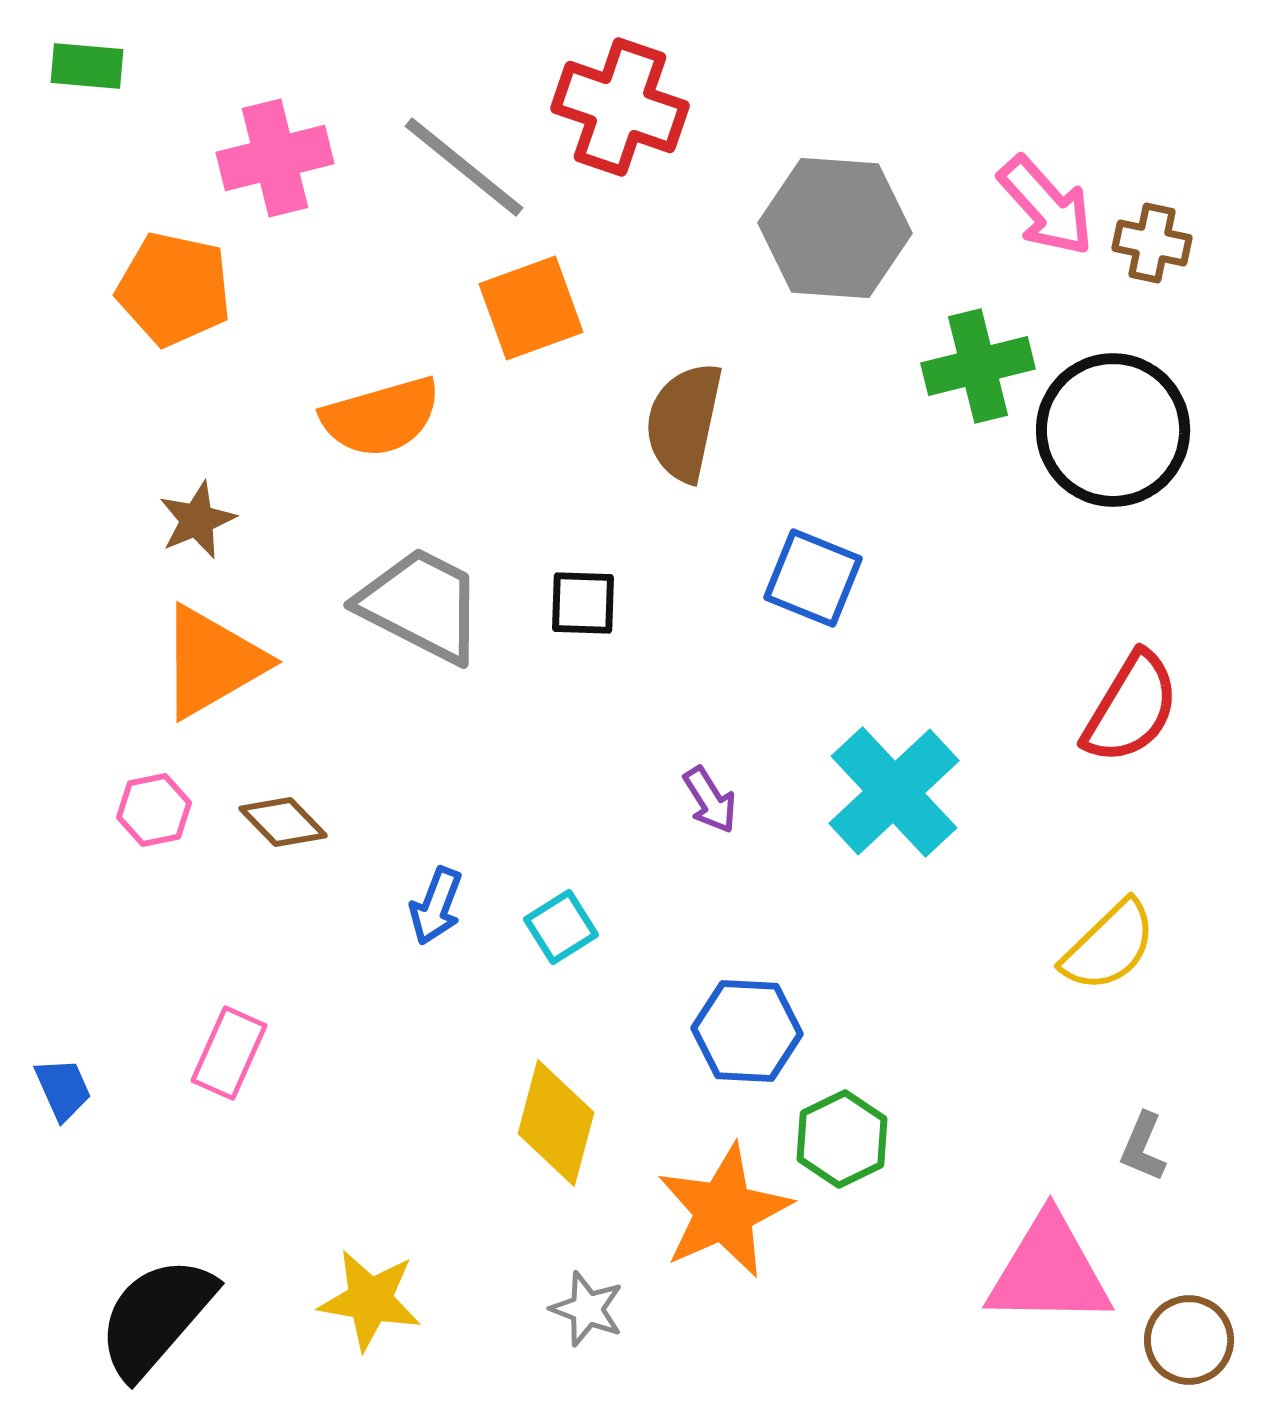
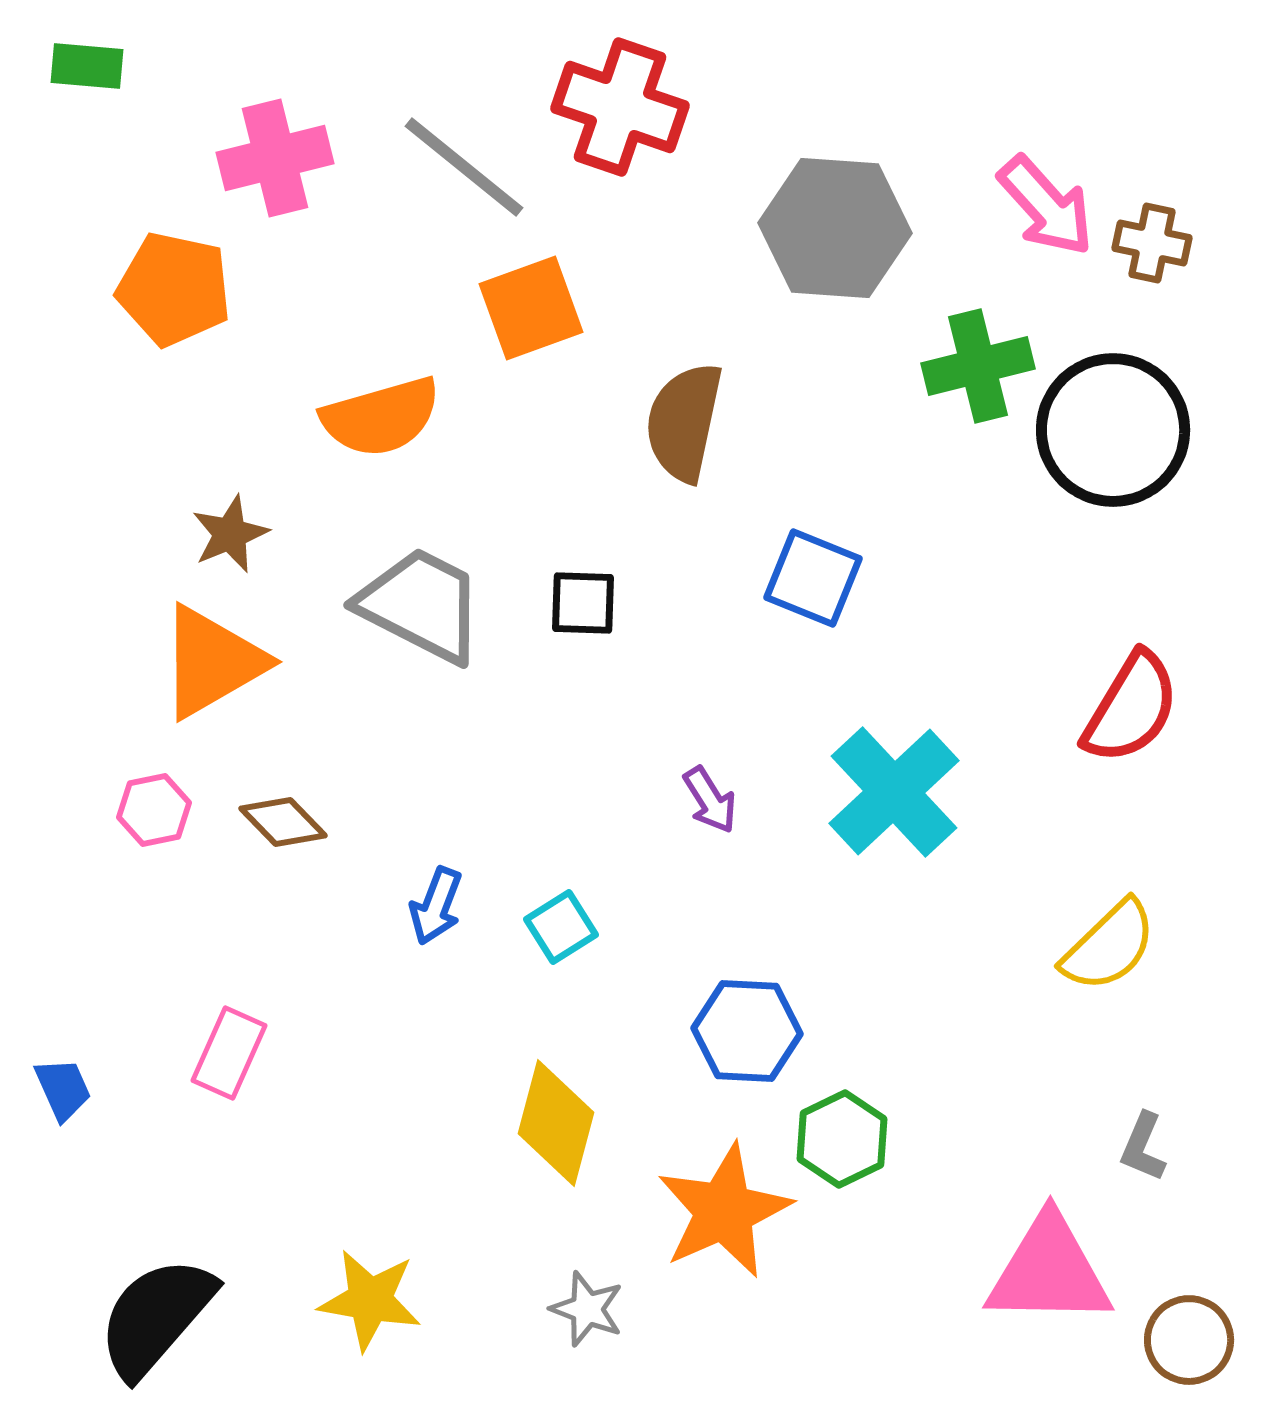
brown star: moved 33 px right, 14 px down
